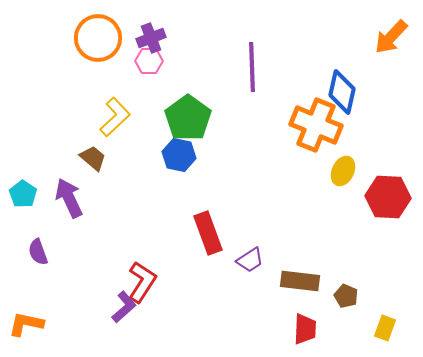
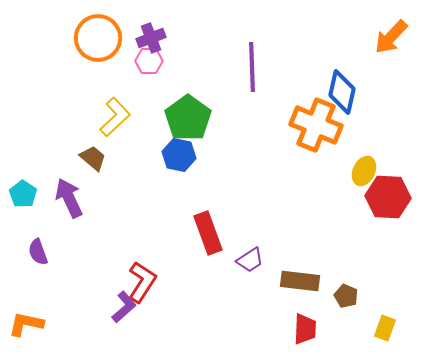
yellow ellipse: moved 21 px right
